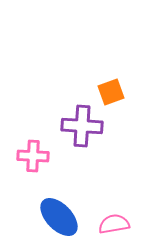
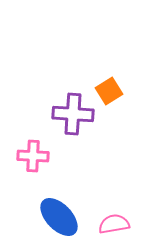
orange square: moved 2 px left, 1 px up; rotated 12 degrees counterclockwise
purple cross: moved 9 px left, 12 px up
